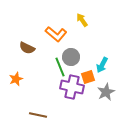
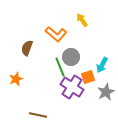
brown semicircle: rotated 84 degrees clockwise
purple cross: rotated 20 degrees clockwise
